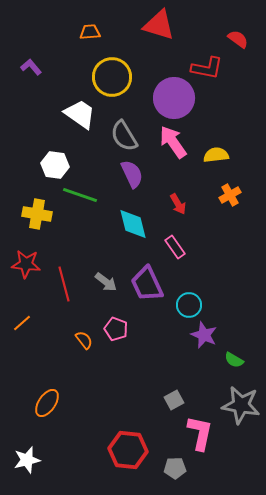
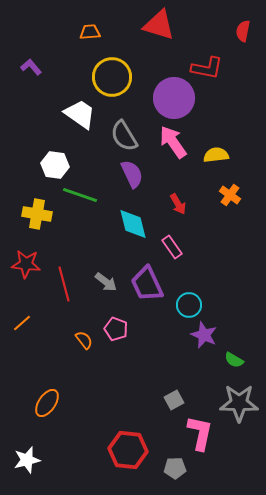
red semicircle: moved 5 px right, 8 px up; rotated 115 degrees counterclockwise
orange cross: rotated 25 degrees counterclockwise
pink rectangle: moved 3 px left
gray star: moved 2 px left, 2 px up; rotated 9 degrees counterclockwise
